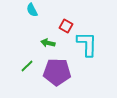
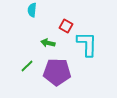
cyan semicircle: rotated 32 degrees clockwise
